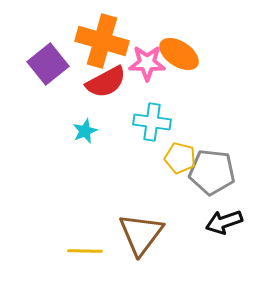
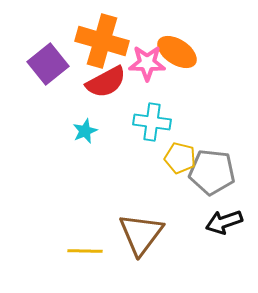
orange ellipse: moved 2 px left, 2 px up
